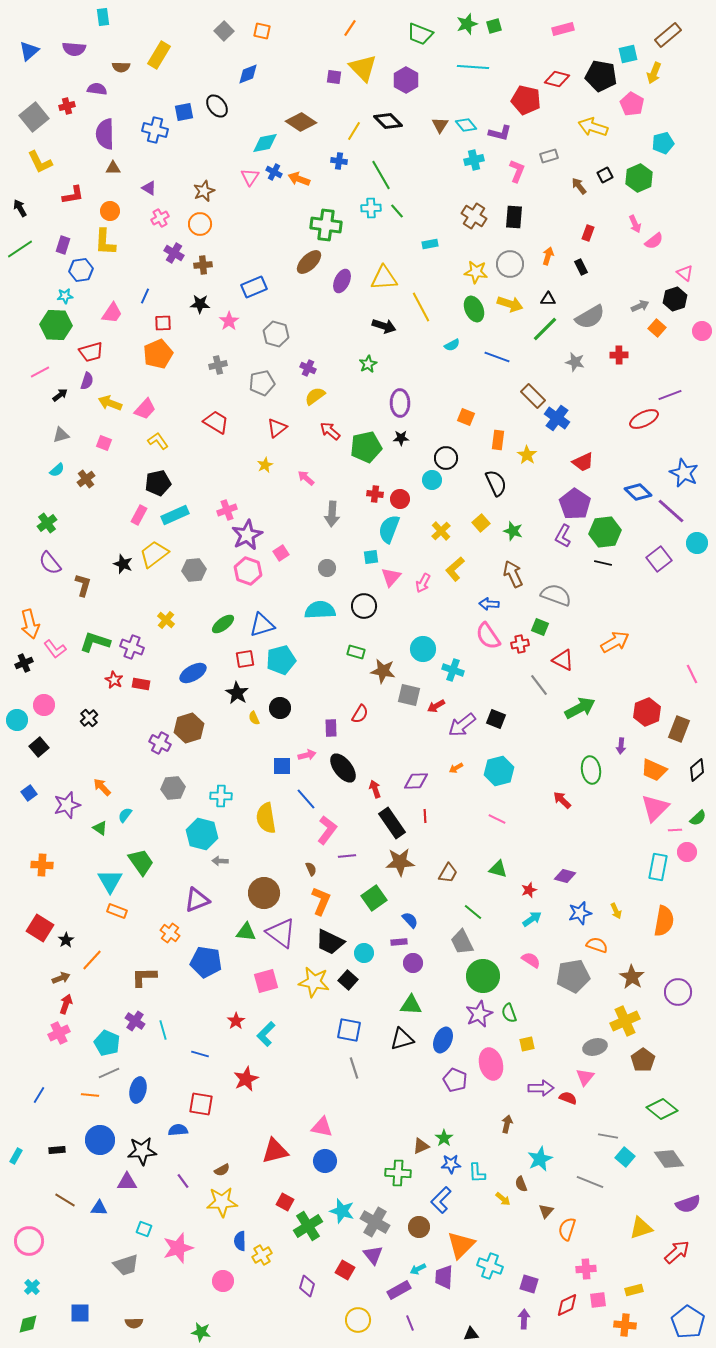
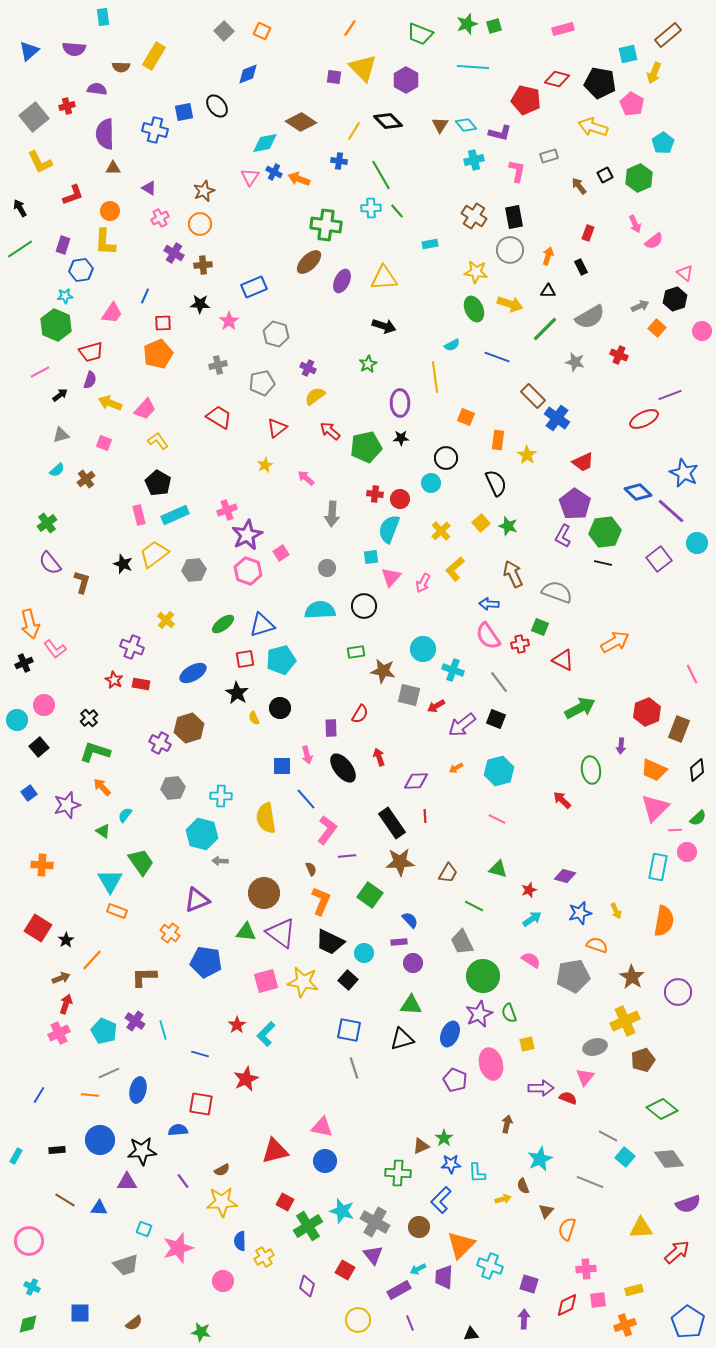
orange square at (262, 31): rotated 12 degrees clockwise
yellow rectangle at (159, 55): moved 5 px left, 1 px down
black pentagon at (601, 76): moved 1 px left, 7 px down
cyan pentagon at (663, 143): rotated 20 degrees counterclockwise
pink L-shape at (517, 171): rotated 10 degrees counterclockwise
red L-shape at (73, 195): rotated 10 degrees counterclockwise
black rectangle at (514, 217): rotated 15 degrees counterclockwise
gray circle at (510, 264): moved 14 px up
black triangle at (548, 299): moved 8 px up
yellow line at (421, 307): moved 14 px right, 70 px down; rotated 20 degrees clockwise
green hexagon at (56, 325): rotated 20 degrees clockwise
red cross at (619, 355): rotated 24 degrees clockwise
purple semicircle at (87, 381): moved 3 px right, 1 px up
red trapezoid at (216, 422): moved 3 px right, 5 px up
cyan circle at (432, 480): moved 1 px left, 3 px down
black pentagon at (158, 483): rotated 30 degrees counterclockwise
pink rectangle at (139, 515): rotated 42 degrees counterclockwise
green star at (513, 531): moved 5 px left, 5 px up
brown L-shape at (83, 585): moved 1 px left, 3 px up
gray semicircle at (556, 595): moved 1 px right, 3 px up
green L-shape at (95, 642): moved 110 px down
green rectangle at (356, 652): rotated 24 degrees counterclockwise
gray line at (539, 685): moved 40 px left, 3 px up
pink arrow at (307, 755): rotated 90 degrees clockwise
red arrow at (375, 789): moved 4 px right, 32 px up
green triangle at (100, 828): moved 3 px right, 3 px down
green square at (374, 898): moved 4 px left, 3 px up; rotated 20 degrees counterclockwise
green line at (473, 912): moved 1 px right, 6 px up; rotated 12 degrees counterclockwise
red square at (40, 928): moved 2 px left
yellow star at (314, 982): moved 11 px left
red star at (236, 1021): moved 1 px right, 4 px down
blue ellipse at (443, 1040): moved 7 px right, 6 px up
cyan pentagon at (107, 1043): moved 3 px left, 12 px up
brown pentagon at (643, 1060): rotated 15 degrees clockwise
gray line at (608, 1136): rotated 18 degrees clockwise
brown semicircle at (521, 1184): moved 2 px right, 2 px down
yellow arrow at (503, 1199): rotated 56 degrees counterclockwise
yellow triangle at (641, 1228): rotated 15 degrees clockwise
yellow cross at (262, 1255): moved 2 px right, 2 px down
cyan cross at (32, 1287): rotated 21 degrees counterclockwise
brown semicircle at (134, 1323): rotated 36 degrees counterclockwise
orange cross at (625, 1325): rotated 25 degrees counterclockwise
